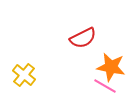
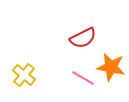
pink line: moved 22 px left, 8 px up
